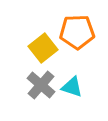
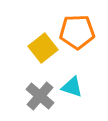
gray cross: moved 1 px left, 11 px down
